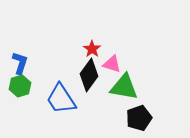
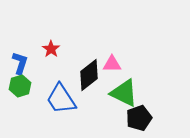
red star: moved 41 px left
pink triangle: rotated 18 degrees counterclockwise
black diamond: rotated 16 degrees clockwise
green triangle: moved 6 px down; rotated 16 degrees clockwise
